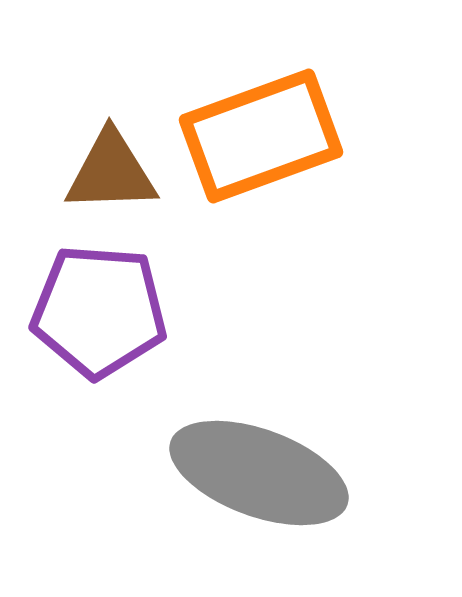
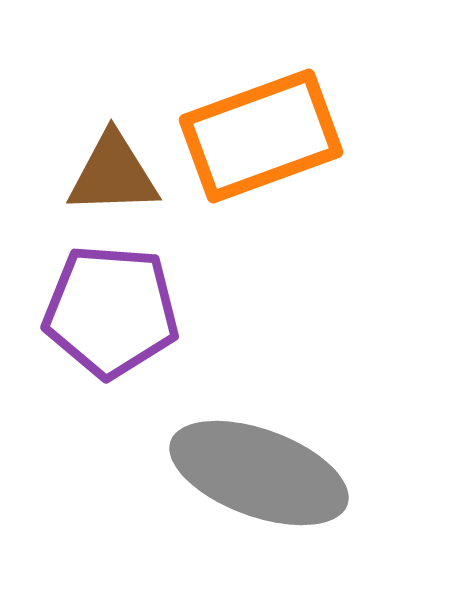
brown triangle: moved 2 px right, 2 px down
purple pentagon: moved 12 px right
